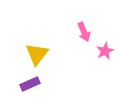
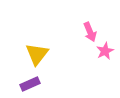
pink arrow: moved 6 px right
